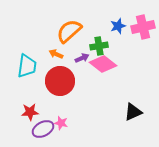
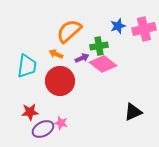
pink cross: moved 1 px right, 2 px down
